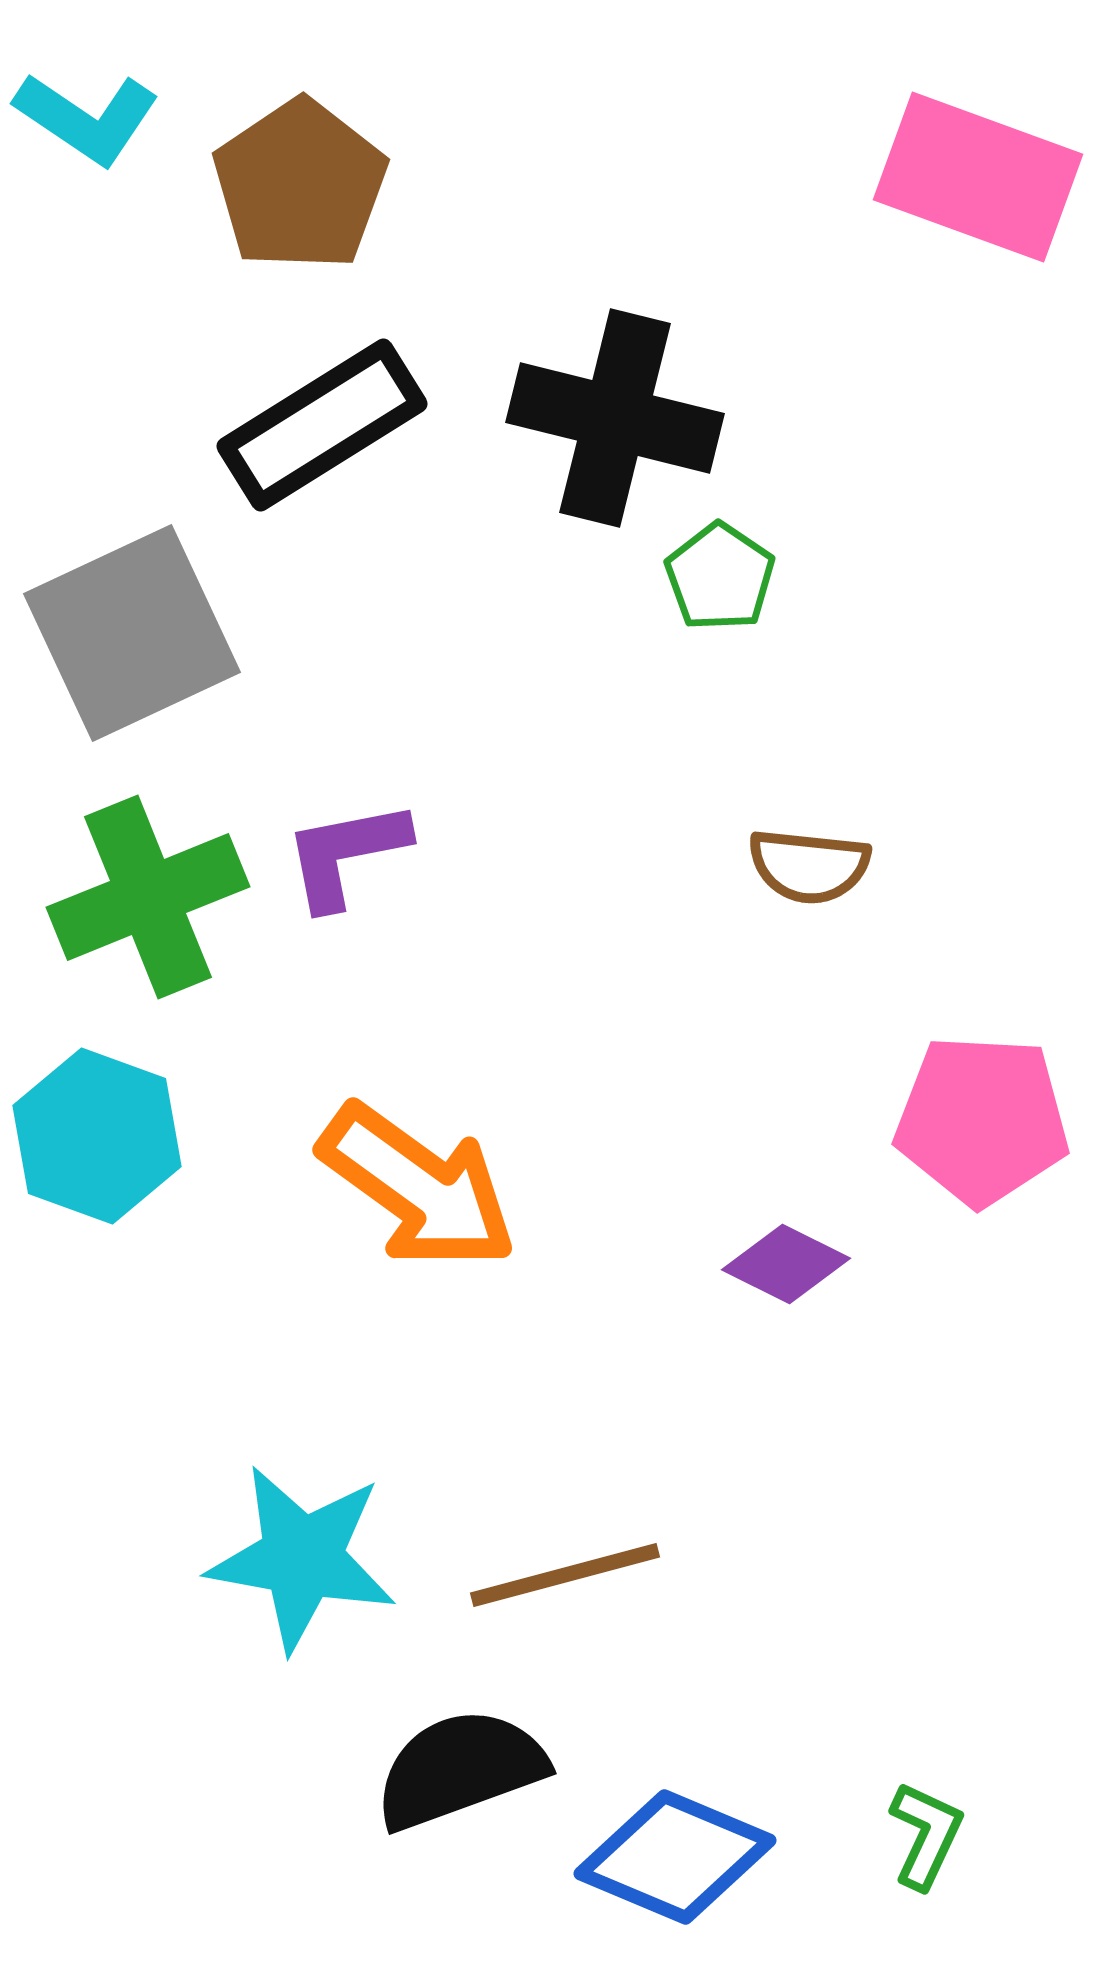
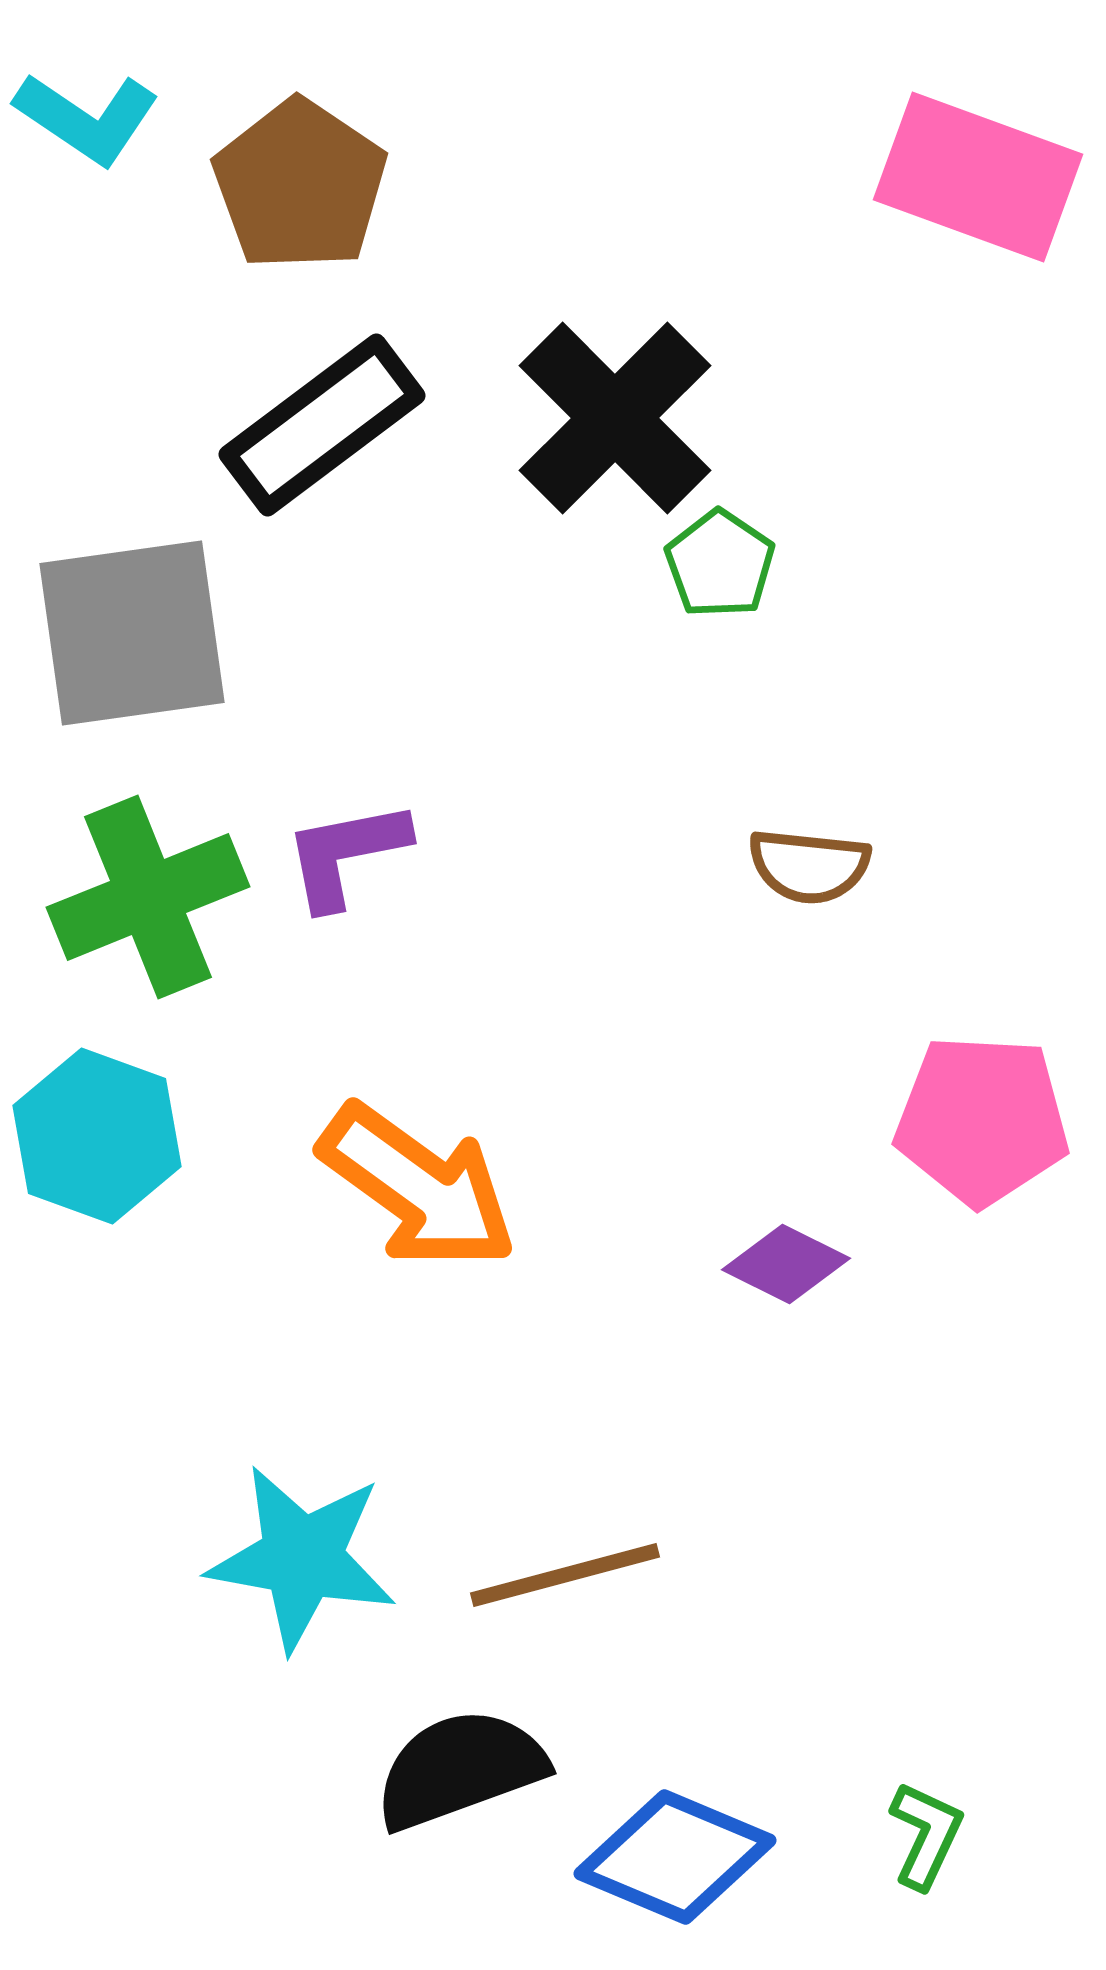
brown pentagon: rotated 4 degrees counterclockwise
black cross: rotated 31 degrees clockwise
black rectangle: rotated 5 degrees counterclockwise
green pentagon: moved 13 px up
gray square: rotated 17 degrees clockwise
